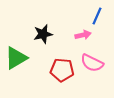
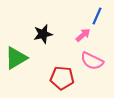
pink arrow: rotated 28 degrees counterclockwise
pink semicircle: moved 2 px up
red pentagon: moved 8 px down
